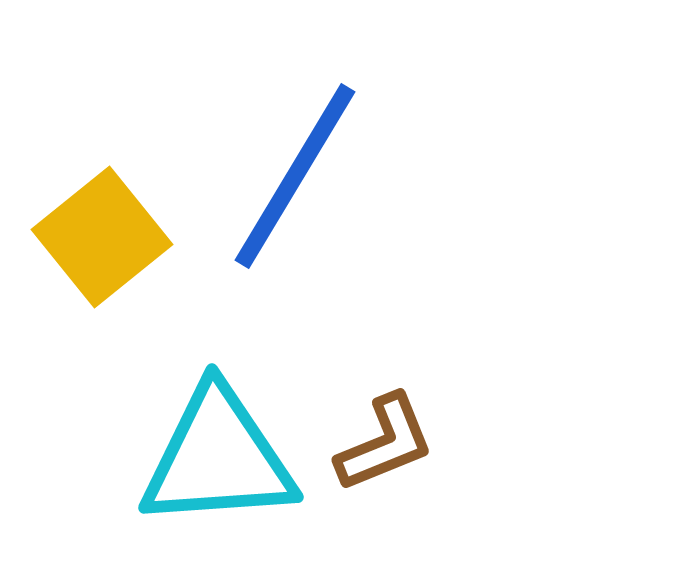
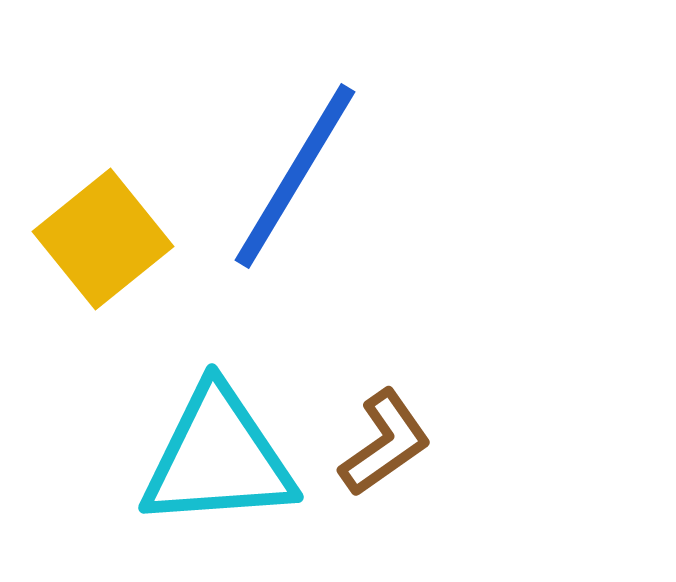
yellow square: moved 1 px right, 2 px down
brown L-shape: rotated 13 degrees counterclockwise
